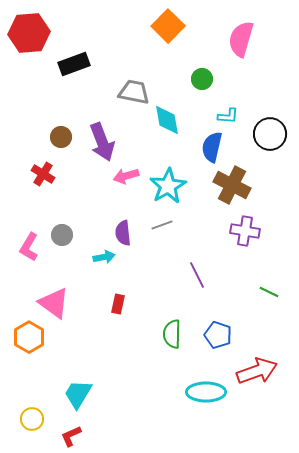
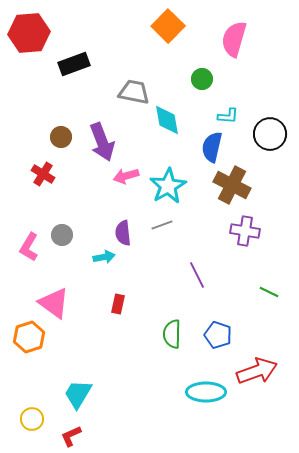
pink semicircle: moved 7 px left
orange hexagon: rotated 12 degrees clockwise
